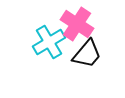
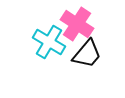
cyan cross: rotated 28 degrees counterclockwise
